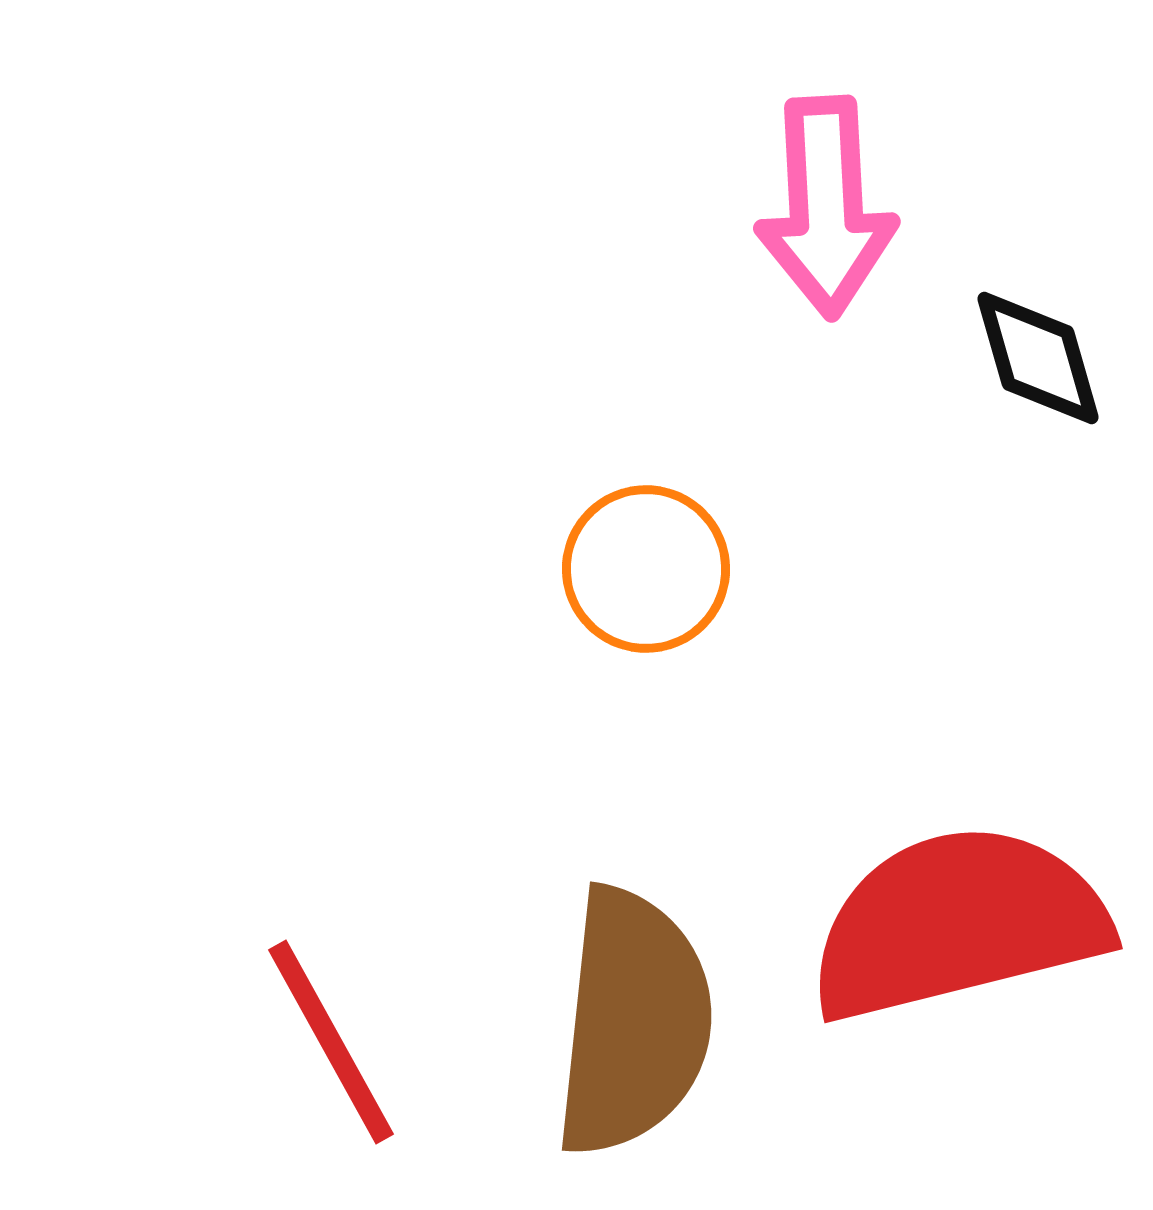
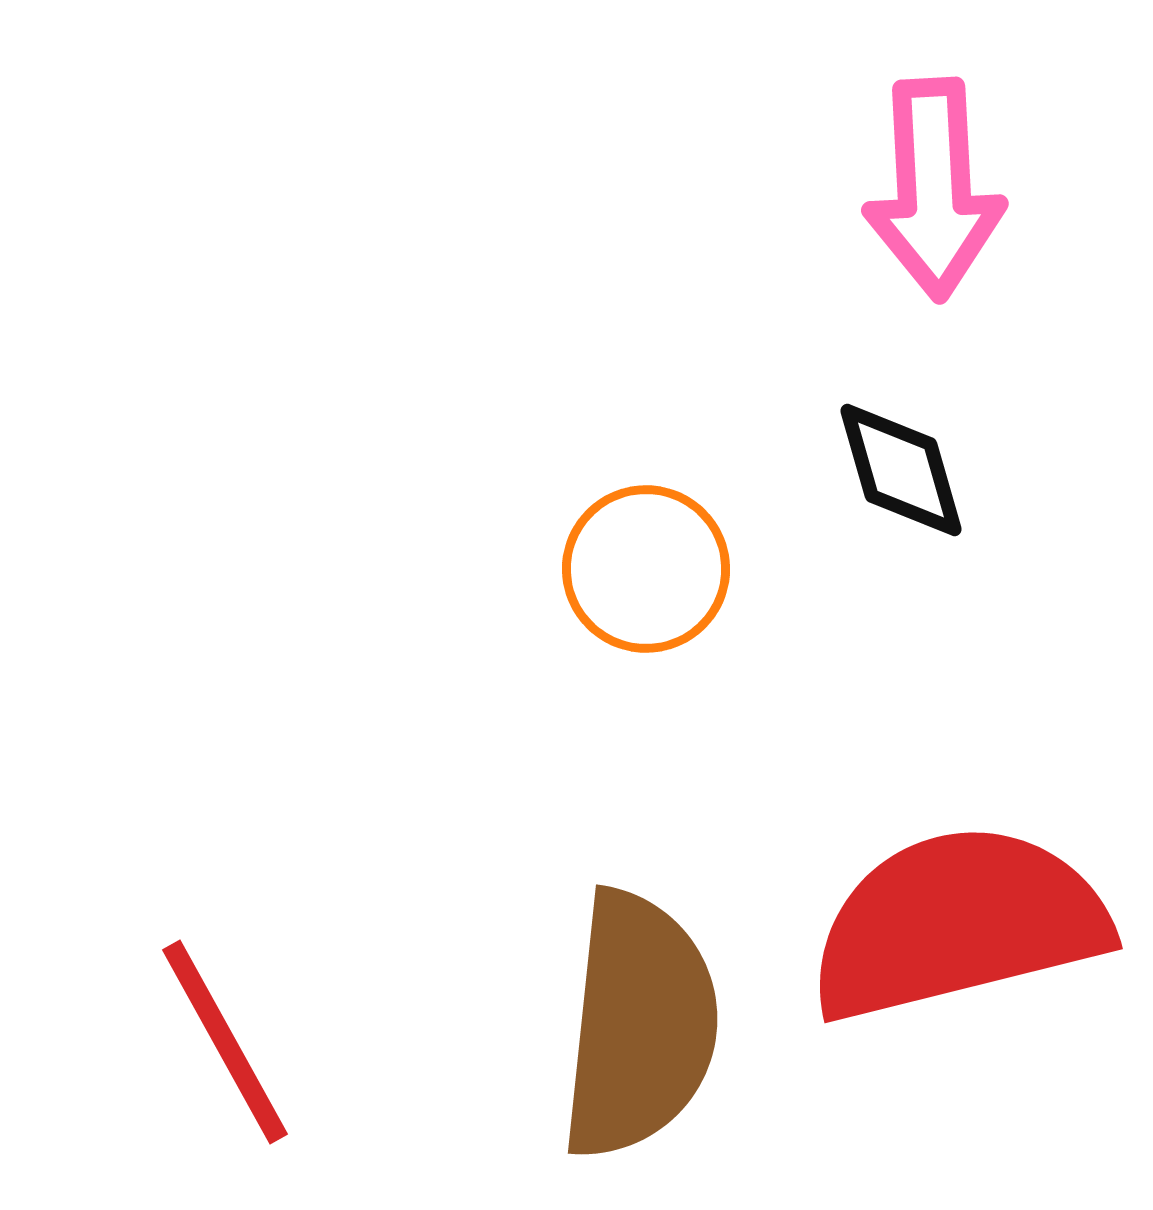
pink arrow: moved 108 px right, 18 px up
black diamond: moved 137 px left, 112 px down
brown semicircle: moved 6 px right, 3 px down
red line: moved 106 px left
